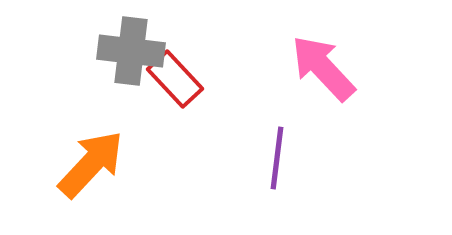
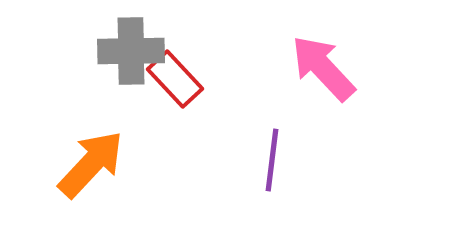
gray cross: rotated 8 degrees counterclockwise
purple line: moved 5 px left, 2 px down
